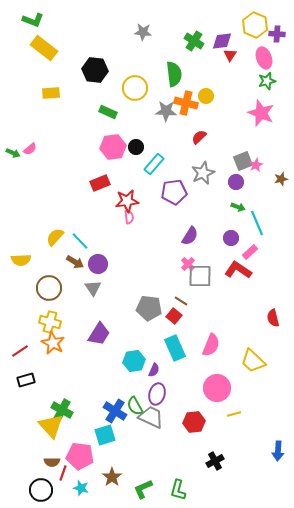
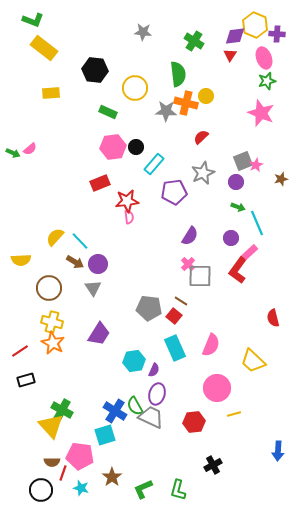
purple diamond at (222, 41): moved 13 px right, 5 px up
green semicircle at (174, 74): moved 4 px right
red semicircle at (199, 137): moved 2 px right
red L-shape at (238, 270): rotated 88 degrees counterclockwise
yellow cross at (50, 322): moved 2 px right
black cross at (215, 461): moved 2 px left, 4 px down
